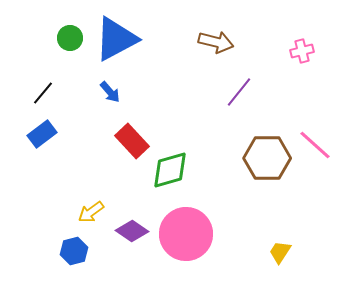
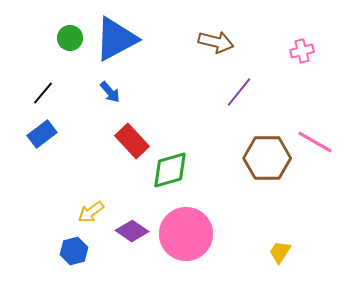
pink line: moved 3 px up; rotated 12 degrees counterclockwise
